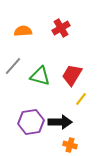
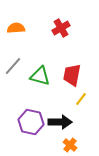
orange semicircle: moved 7 px left, 3 px up
red trapezoid: rotated 20 degrees counterclockwise
purple hexagon: rotated 20 degrees clockwise
orange cross: rotated 24 degrees clockwise
